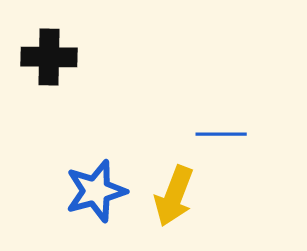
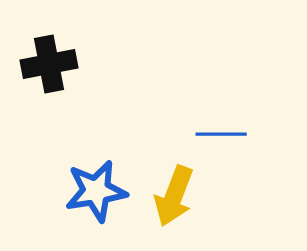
black cross: moved 7 px down; rotated 12 degrees counterclockwise
blue star: rotated 6 degrees clockwise
